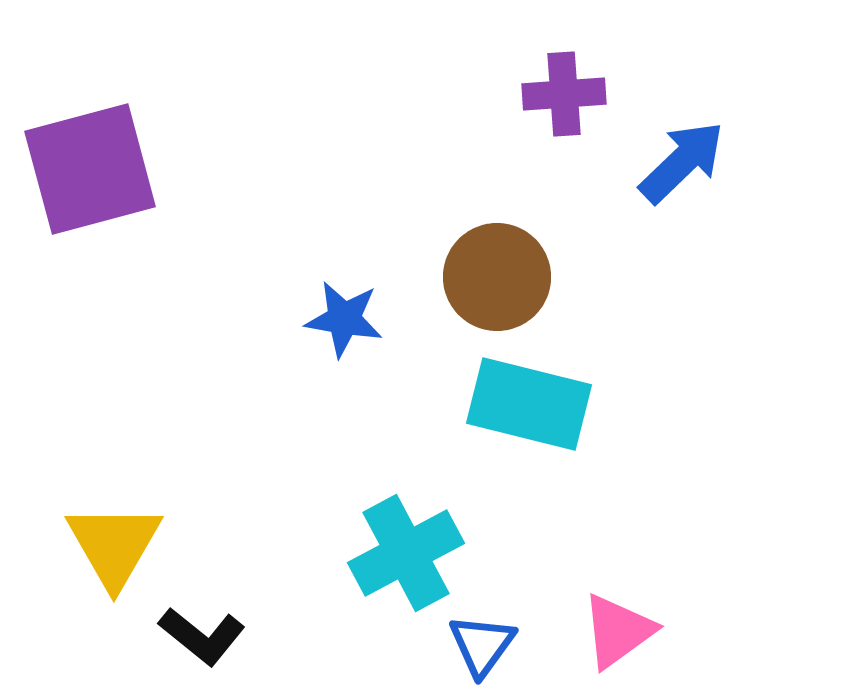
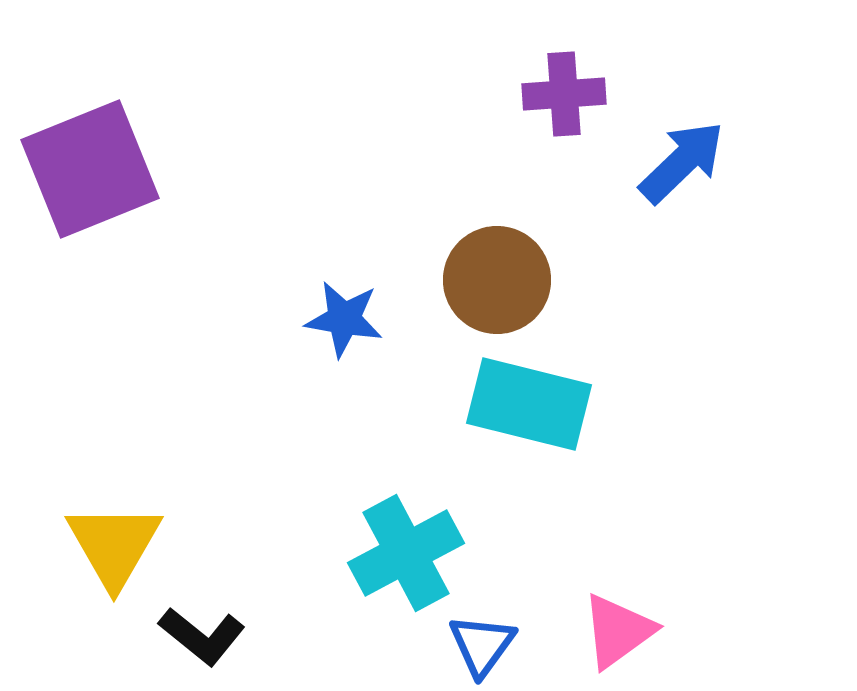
purple square: rotated 7 degrees counterclockwise
brown circle: moved 3 px down
